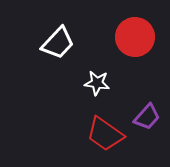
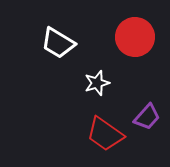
white trapezoid: rotated 78 degrees clockwise
white star: rotated 25 degrees counterclockwise
